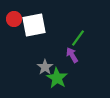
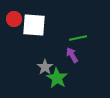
white square: rotated 15 degrees clockwise
green line: rotated 42 degrees clockwise
